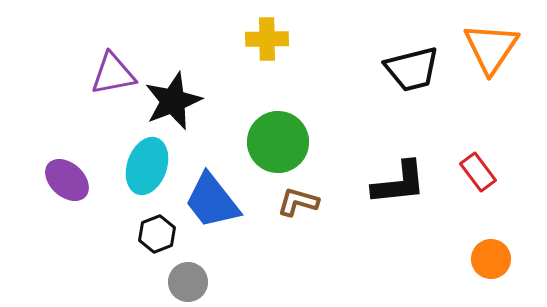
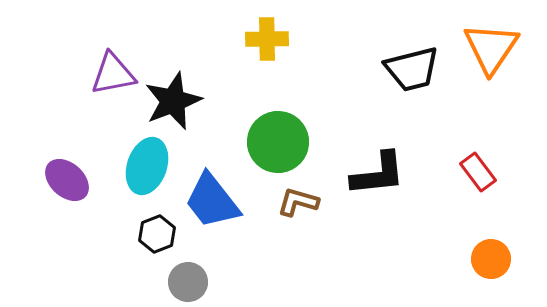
black L-shape: moved 21 px left, 9 px up
